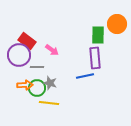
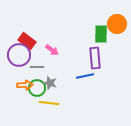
green rectangle: moved 3 px right, 1 px up
